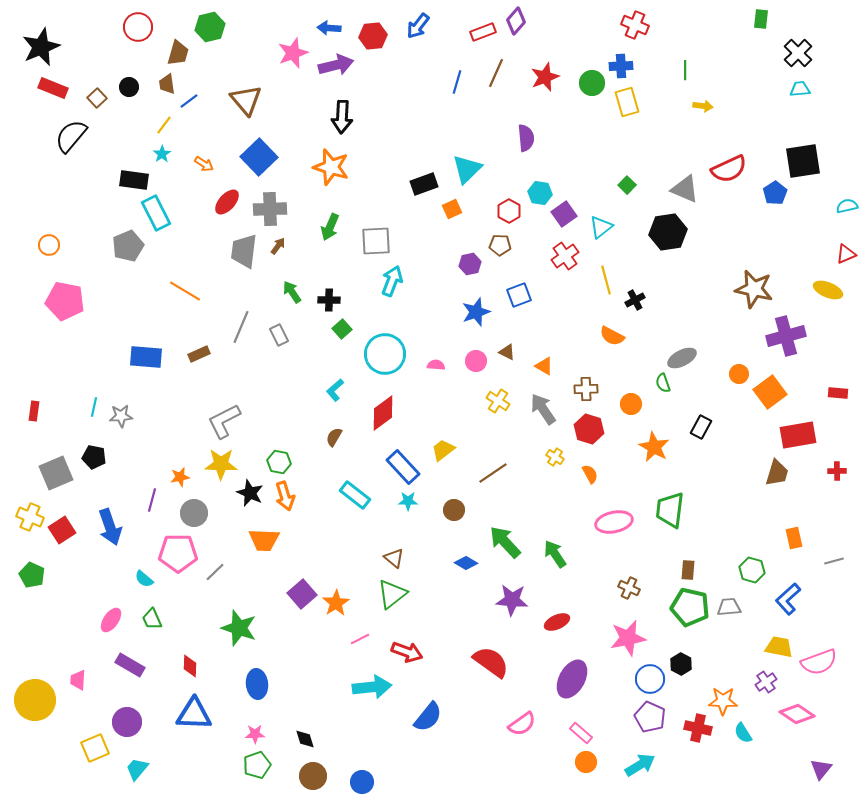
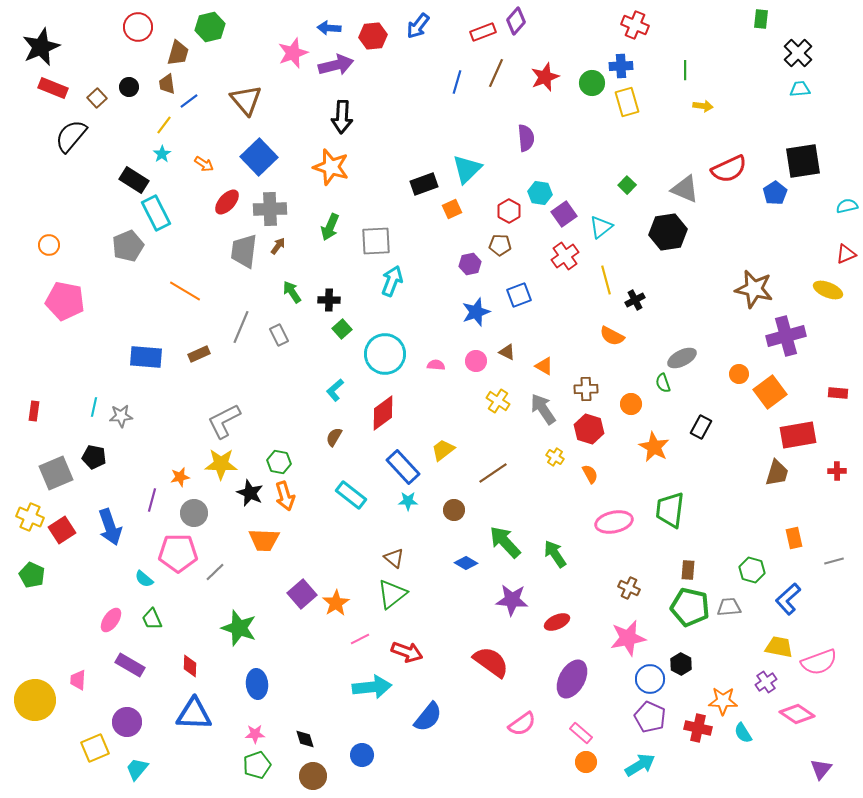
black rectangle at (134, 180): rotated 24 degrees clockwise
cyan rectangle at (355, 495): moved 4 px left
blue circle at (362, 782): moved 27 px up
